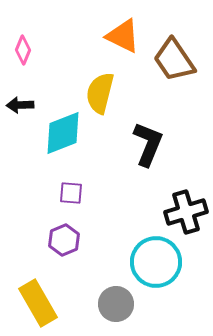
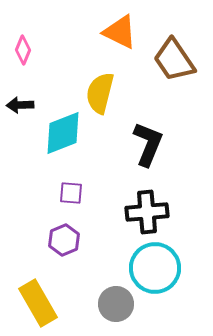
orange triangle: moved 3 px left, 4 px up
black cross: moved 39 px left; rotated 12 degrees clockwise
cyan circle: moved 1 px left, 6 px down
